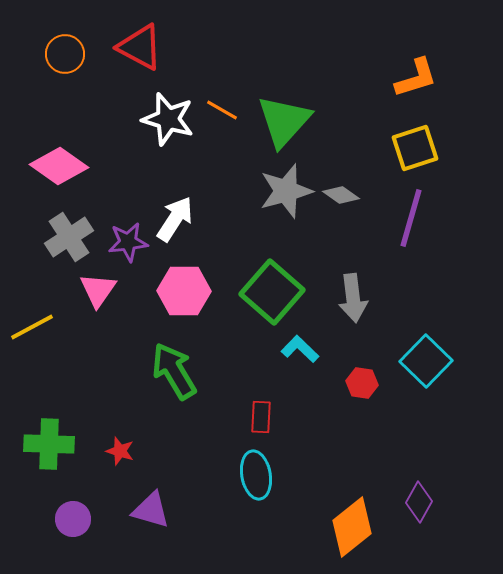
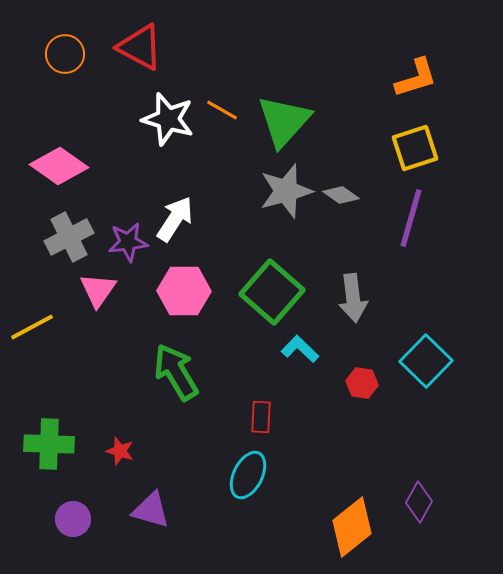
gray cross: rotated 6 degrees clockwise
green arrow: moved 2 px right, 1 px down
cyan ellipse: moved 8 px left; rotated 36 degrees clockwise
